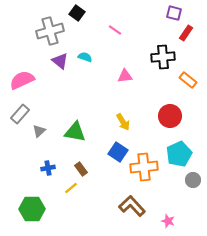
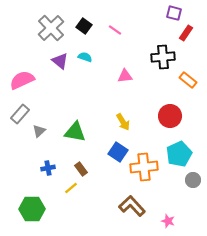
black square: moved 7 px right, 13 px down
gray cross: moved 1 px right, 3 px up; rotated 28 degrees counterclockwise
